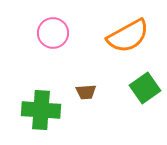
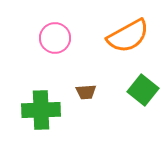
pink circle: moved 2 px right, 5 px down
green square: moved 2 px left, 2 px down; rotated 16 degrees counterclockwise
green cross: rotated 6 degrees counterclockwise
